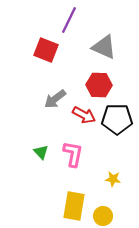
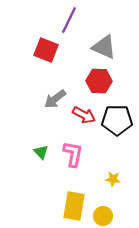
red hexagon: moved 4 px up
black pentagon: moved 1 px down
